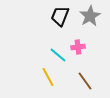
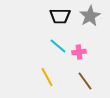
black trapezoid: rotated 110 degrees counterclockwise
pink cross: moved 1 px right, 5 px down
cyan line: moved 9 px up
yellow line: moved 1 px left
